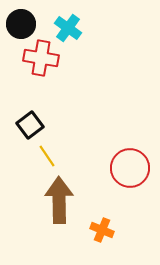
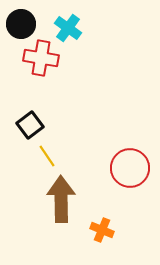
brown arrow: moved 2 px right, 1 px up
